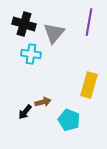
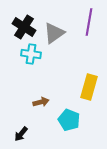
black cross: moved 3 px down; rotated 15 degrees clockwise
gray triangle: rotated 15 degrees clockwise
yellow rectangle: moved 2 px down
brown arrow: moved 2 px left
black arrow: moved 4 px left, 22 px down
